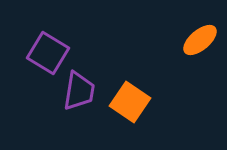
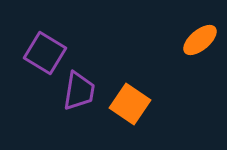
purple square: moved 3 px left
orange square: moved 2 px down
